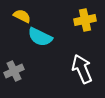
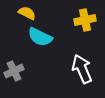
yellow semicircle: moved 5 px right, 3 px up
